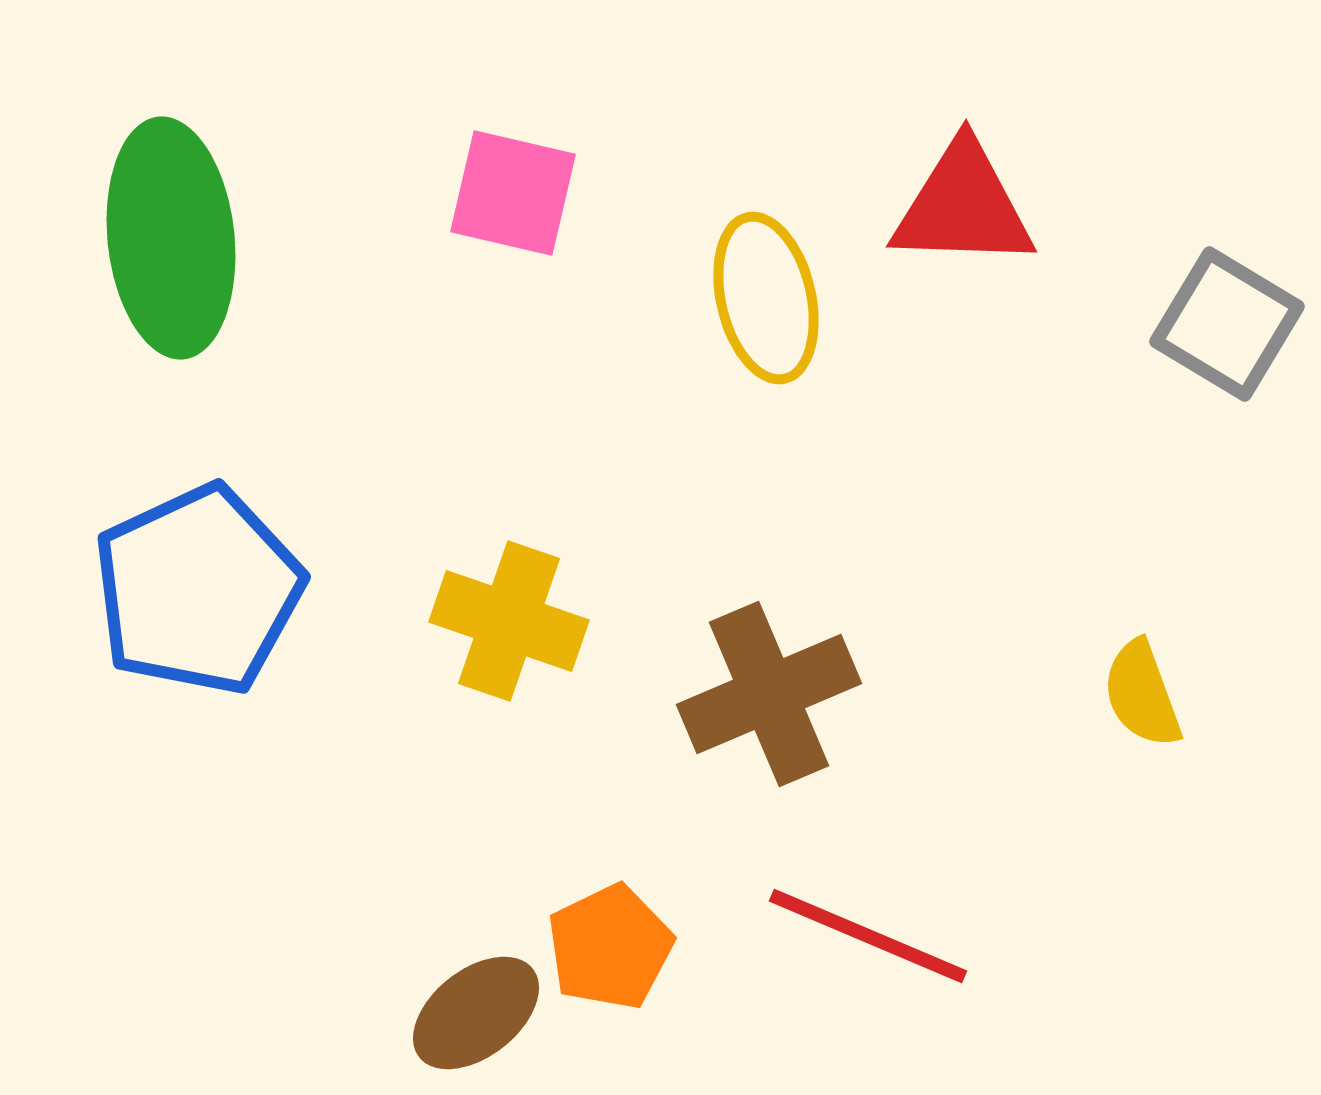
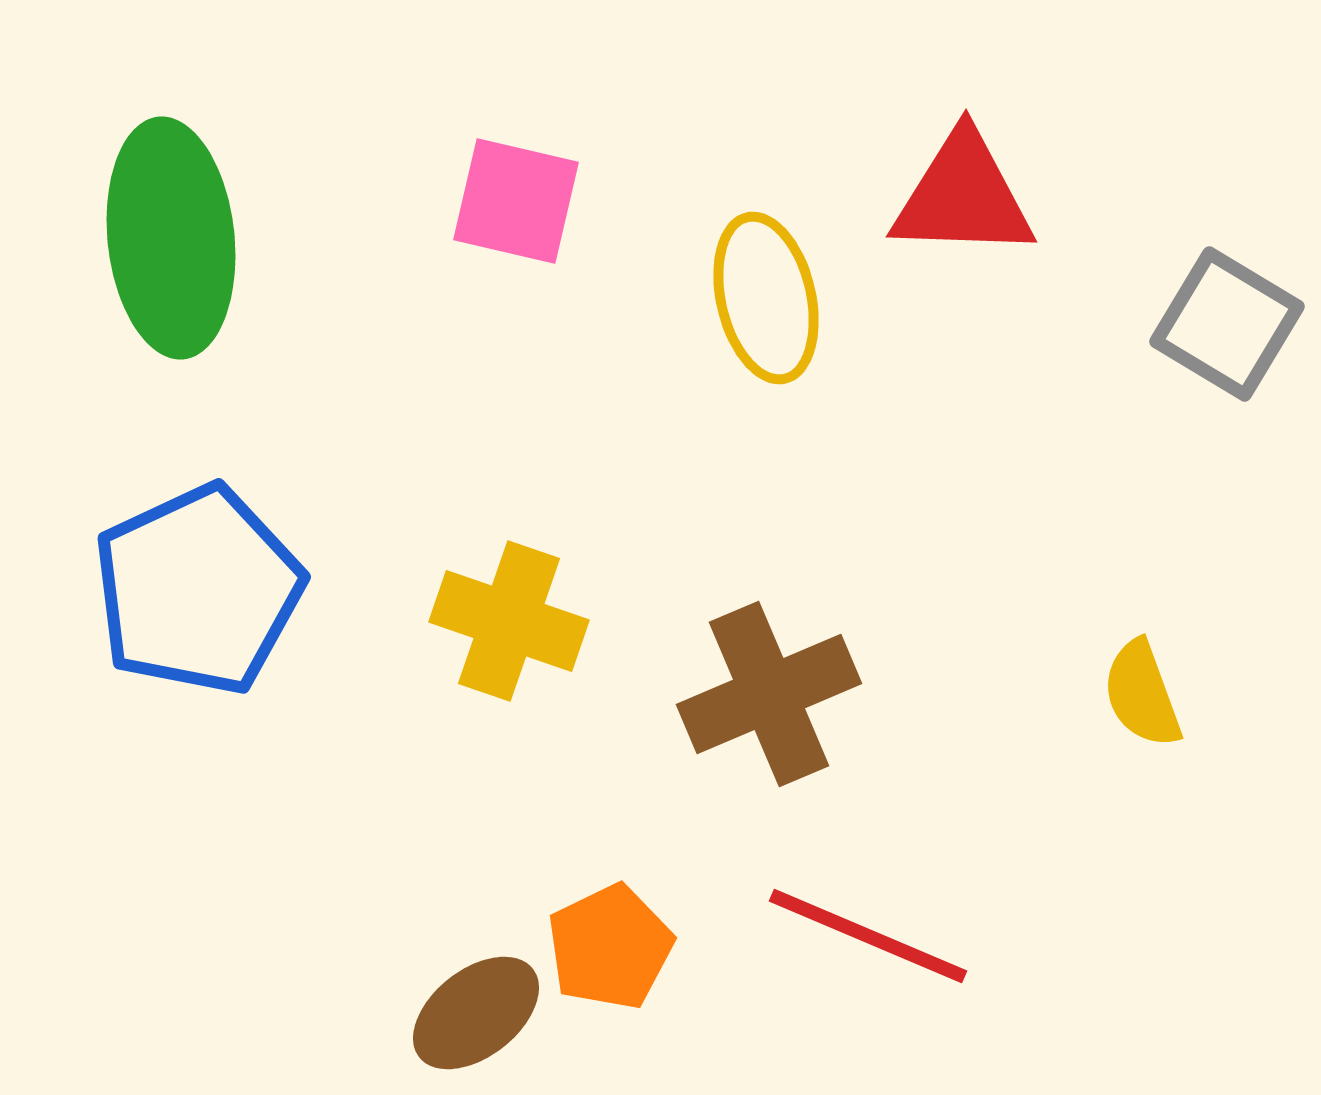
pink square: moved 3 px right, 8 px down
red triangle: moved 10 px up
